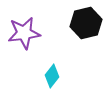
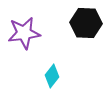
black hexagon: rotated 16 degrees clockwise
